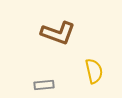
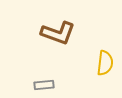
yellow semicircle: moved 11 px right, 8 px up; rotated 20 degrees clockwise
